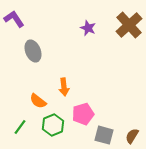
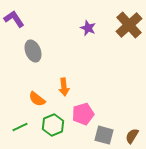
orange semicircle: moved 1 px left, 2 px up
green line: rotated 28 degrees clockwise
